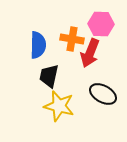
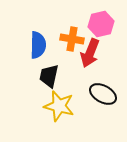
pink hexagon: rotated 15 degrees counterclockwise
